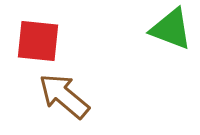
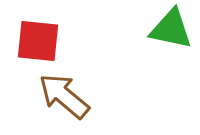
green triangle: rotated 9 degrees counterclockwise
